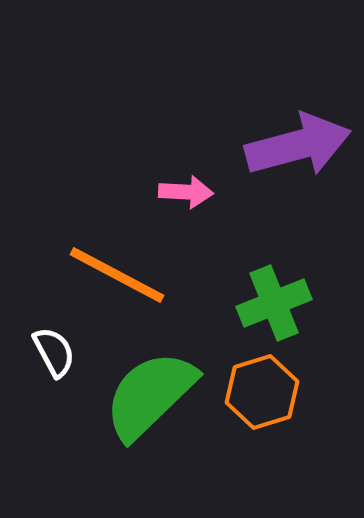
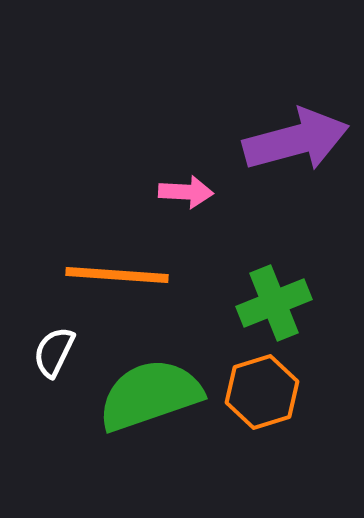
purple arrow: moved 2 px left, 5 px up
orange line: rotated 24 degrees counterclockwise
white semicircle: rotated 126 degrees counterclockwise
green semicircle: rotated 25 degrees clockwise
